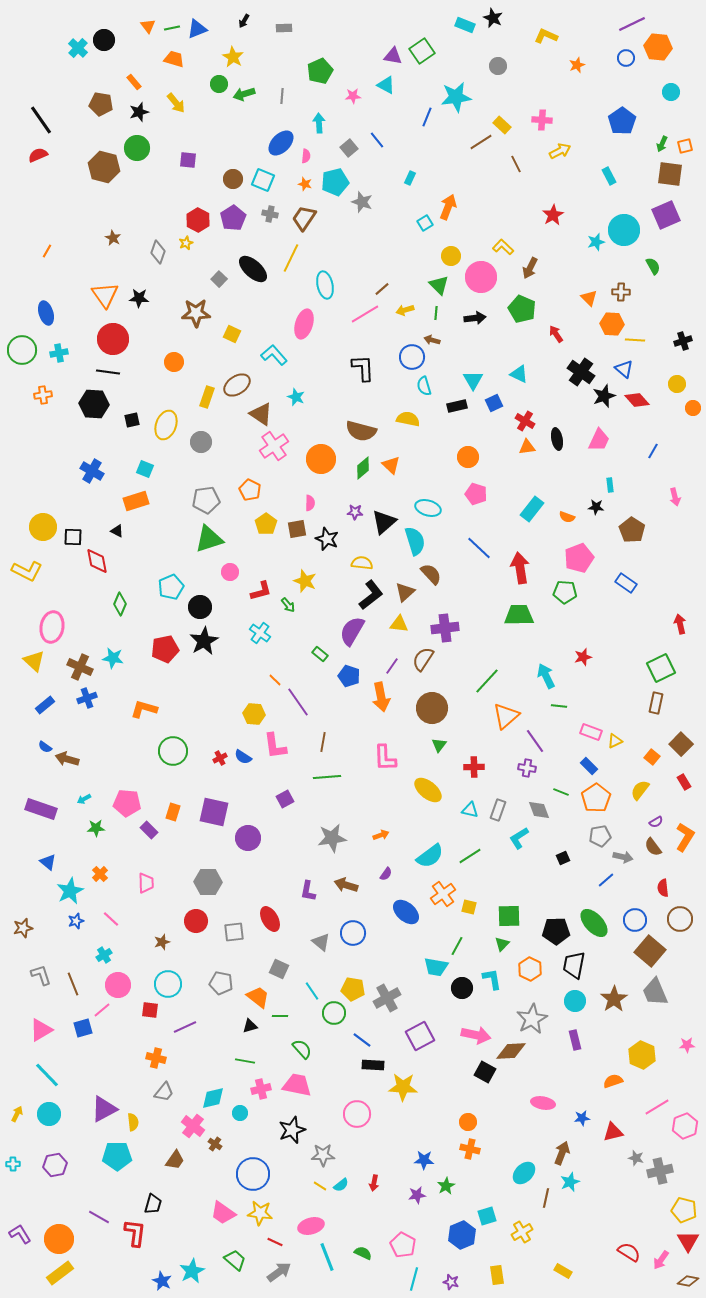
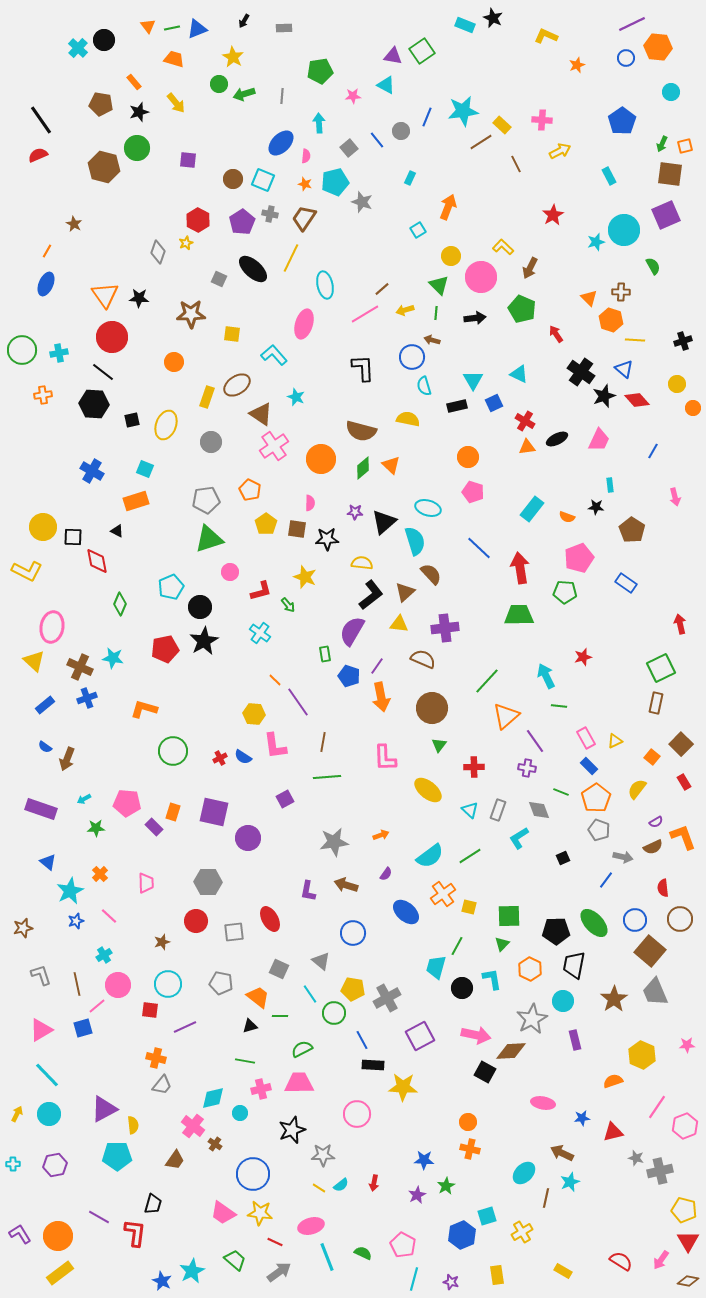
gray circle at (498, 66): moved 97 px left, 65 px down
green pentagon at (320, 71): rotated 15 degrees clockwise
cyan star at (456, 97): moved 7 px right, 14 px down
purple pentagon at (233, 218): moved 9 px right, 4 px down
cyan square at (425, 223): moved 7 px left, 7 px down
brown star at (113, 238): moved 39 px left, 14 px up
gray square at (219, 279): rotated 21 degrees counterclockwise
blue ellipse at (46, 313): moved 29 px up; rotated 40 degrees clockwise
brown star at (196, 313): moved 5 px left, 1 px down
orange hexagon at (612, 324): moved 1 px left, 4 px up; rotated 15 degrees clockwise
yellow square at (232, 334): rotated 18 degrees counterclockwise
red circle at (113, 339): moved 1 px left, 2 px up
black line at (108, 372): moved 5 px left; rotated 30 degrees clockwise
black ellipse at (557, 439): rotated 75 degrees clockwise
gray circle at (201, 442): moved 10 px right
pink pentagon at (476, 494): moved 3 px left, 2 px up
brown square at (297, 529): rotated 18 degrees clockwise
black star at (327, 539): rotated 25 degrees counterclockwise
yellow star at (305, 581): moved 4 px up
green rectangle at (320, 654): moved 5 px right; rotated 42 degrees clockwise
brown semicircle at (423, 659): rotated 80 degrees clockwise
purple line at (392, 666): moved 15 px left
pink rectangle at (591, 732): moved 5 px left, 6 px down; rotated 40 degrees clockwise
brown arrow at (67, 759): rotated 85 degrees counterclockwise
yellow semicircle at (640, 790): moved 3 px left, 1 px up
cyan triangle at (470, 810): rotated 30 degrees clockwise
purple rectangle at (149, 830): moved 5 px right, 3 px up
gray pentagon at (600, 836): moved 1 px left, 6 px up; rotated 30 degrees clockwise
orange L-shape at (685, 837): moved 2 px left; rotated 52 degrees counterclockwise
gray star at (332, 838): moved 2 px right, 4 px down
brown semicircle at (653, 847): rotated 78 degrees counterclockwise
blue line at (606, 880): rotated 12 degrees counterclockwise
pink line at (111, 919): moved 2 px left, 3 px up
gray triangle at (321, 942): moved 19 px down
cyan trapezoid at (436, 967): rotated 95 degrees clockwise
brown line at (73, 984): moved 4 px right; rotated 10 degrees clockwise
cyan line at (312, 991): moved 2 px left, 3 px down
cyan circle at (575, 1001): moved 12 px left
pink line at (102, 1010): moved 5 px left, 4 px up
blue line at (362, 1040): rotated 24 degrees clockwise
green semicircle at (302, 1049): rotated 75 degrees counterclockwise
pink trapezoid at (297, 1085): moved 2 px right, 2 px up; rotated 12 degrees counterclockwise
gray trapezoid at (164, 1092): moved 2 px left, 7 px up
pink line at (657, 1107): rotated 25 degrees counterclockwise
yellow semicircle at (133, 1122): moved 3 px down
brown arrow at (562, 1153): rotated 85 degrees counterclockwise
yellow line at (320, 1186): moved 1 px left, 2 px down
purple star at (417, 1195): rotated 18 degrees counterclockwise
orange circle at (59, 1239): moved 1 px left, 3 px up
red semicircle at (629, 1252): moved 8 px left, 9 px down
